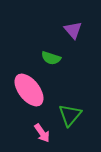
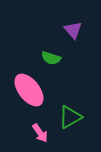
green triangle: moved 2 px down; rotated 20 degrees clockwise
pink arrow: moved 2 px left
